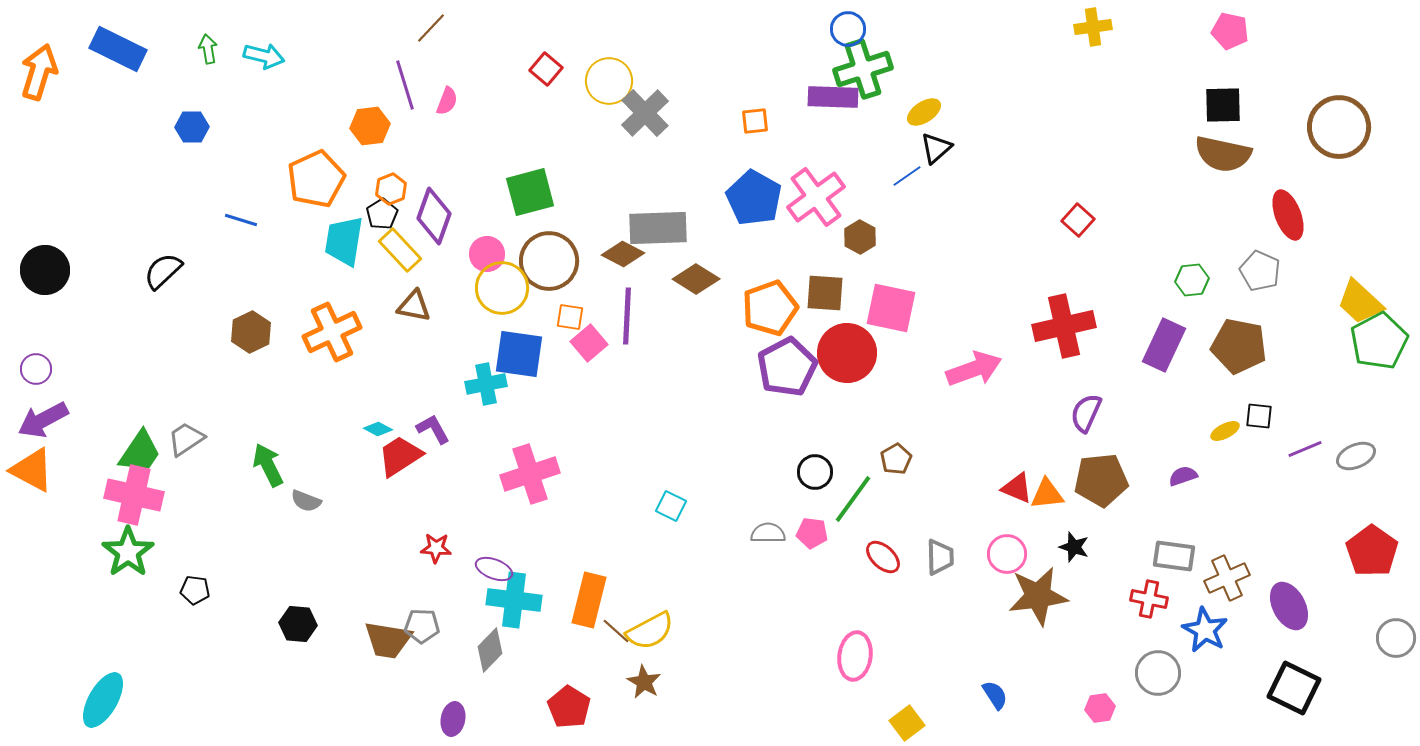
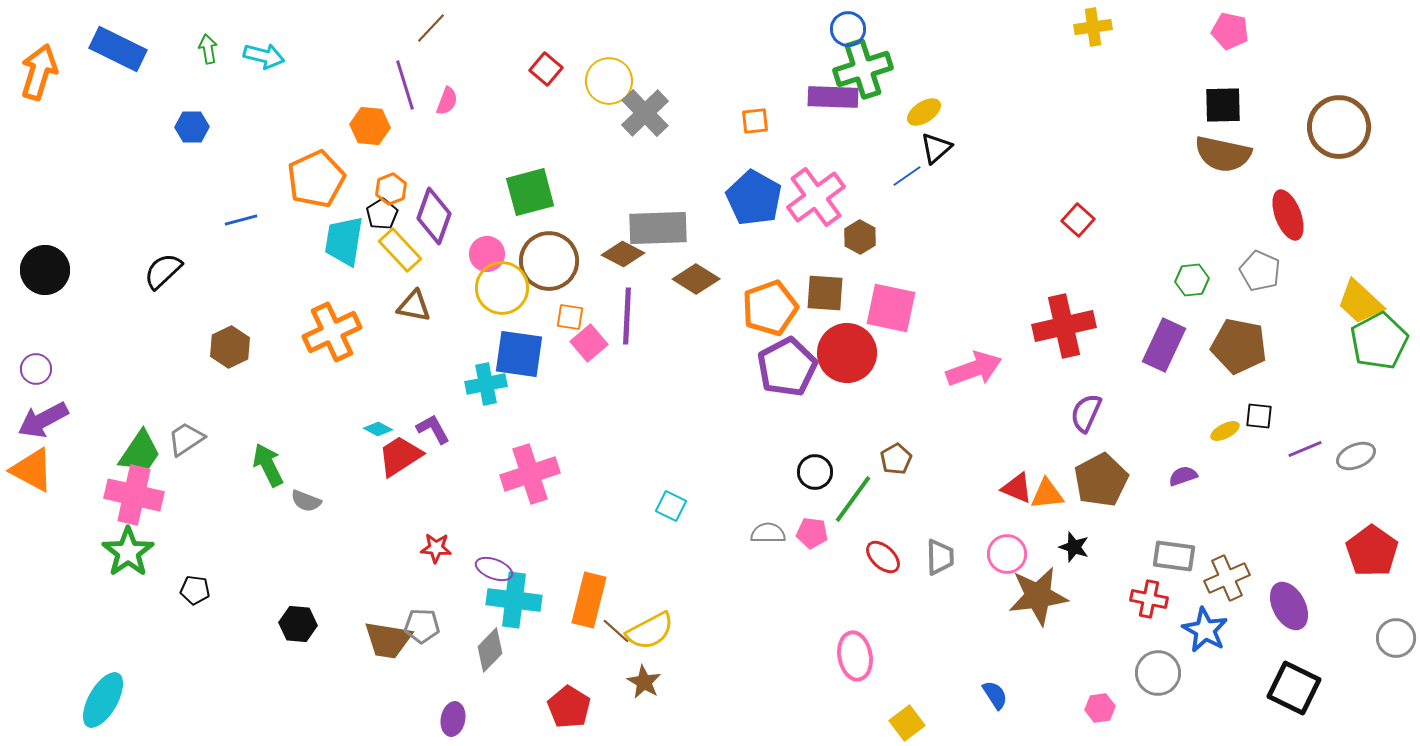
orange hexagon at (370, 126): rotated 12 degrees clockwise
blue line at (241, 220): rotated 32 degrees counterclockwise
brown hexagon at (251, 332): moved 21 px left, 15 px down
brown pentagon at (1101, 480): rotated 22 degrees counterclockwise
pink ellipse at (855, 656): rotated 18 degrees counterclockwise
